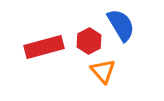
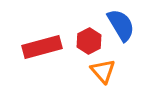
red rectangle: moved 2 px left
